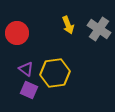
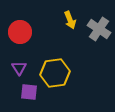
yellow arrow: moved 2 px right, 5 px up
red circle: moved 3 px right, 1 px up
purple triangle: moved 7 px left, 1 px up; rotated 21 degrees clockwise
purple square: moved 2 px down; rotated 18 degrees counterclockwise
